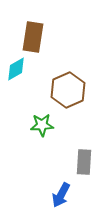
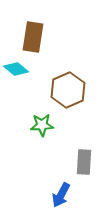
cyan diamond: rotated 70 degrees clockwise
